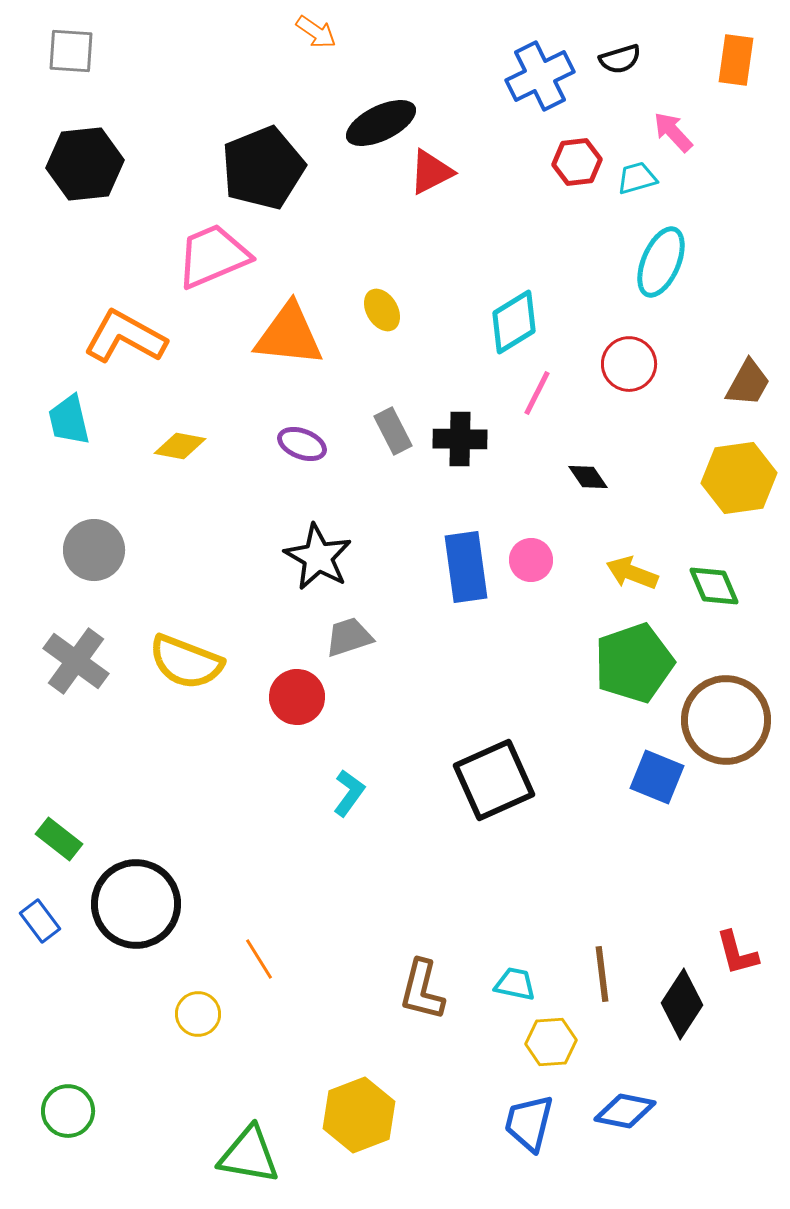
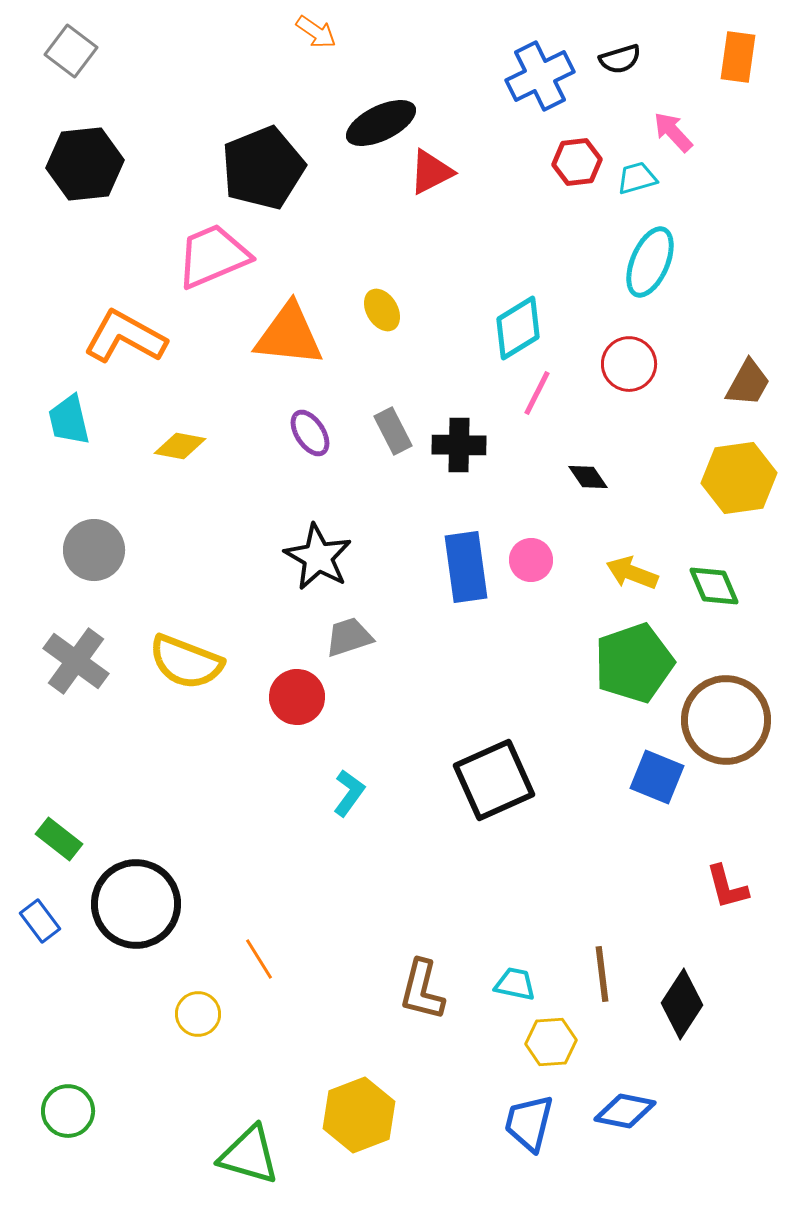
gray square at (71, 51): rotated 33 degrees clockwise
orange rectangle at (736, 60): moved 2 px right, 3 px up
cyan ellipse at (661, 262): moved 11 px left
cyan diamond at (514, 322): moved 4 px right, 6 px down
black cross at (460, 439): moved 1 px left, 6 px down
purple ellipse at (302, 444): moved 8 px right, 11 px up; rotated 36 degrees clockwise
red L-shape at (737, 953): moved 10 px left, 66 px up
green triangle at (249, 1155): rotated 6 degrees clockwise
